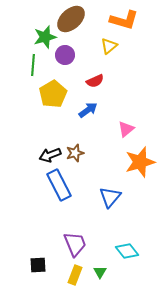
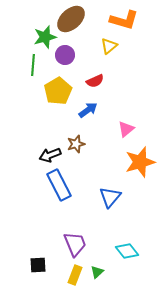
yellow pentagon: moved 5 px right, 3 px up
brown star: moved 1 px right, 9 px up
green triangle: moved 3 px left; rotated 16 degrees clockwise
